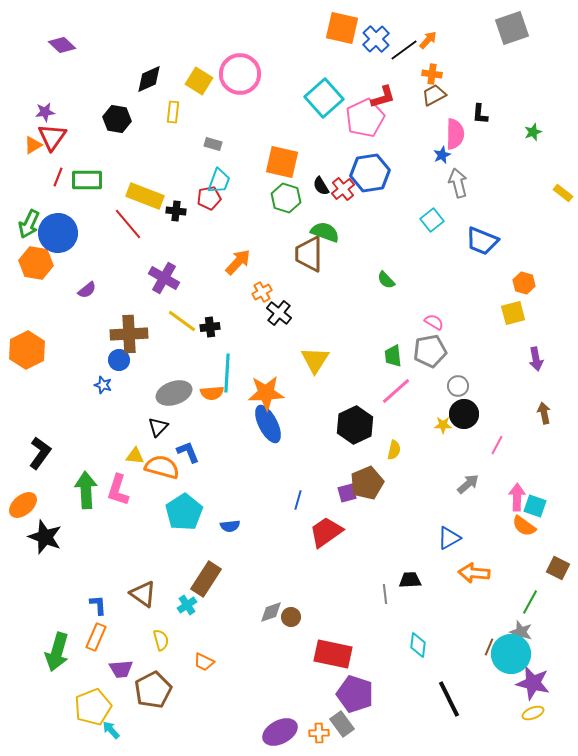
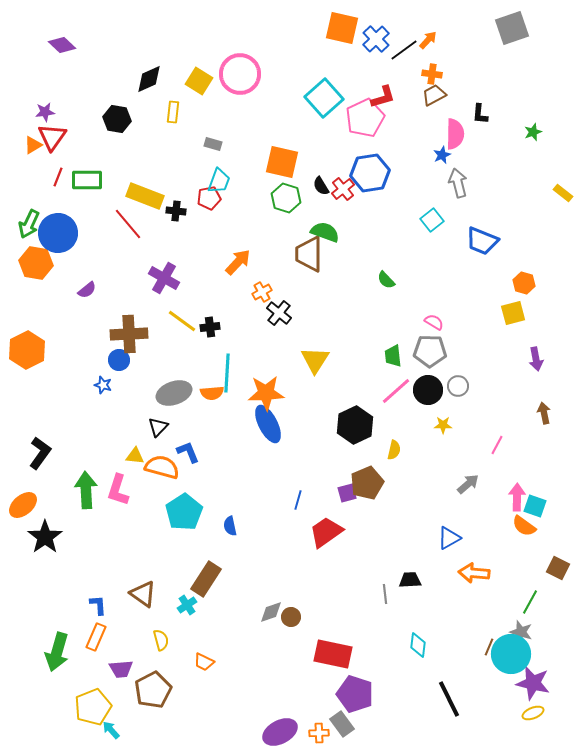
gray pentagon at (430, 351): rotated 12 degrees clockwise
black circle at (464, 414): moved 36 px left, 24 px up
blue semicircle at (230, 526): rotated 84 degrees clockwise
black star at (45, 537): rotated 16 degrees clockwise
